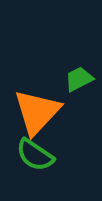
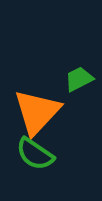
green semicircle: moved 1 px up
